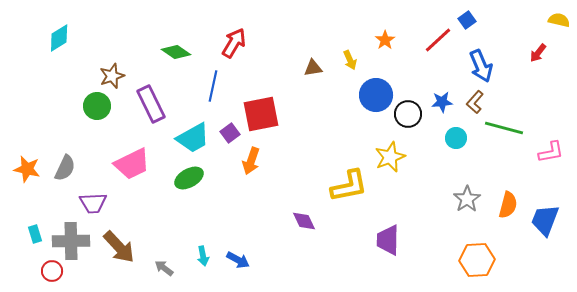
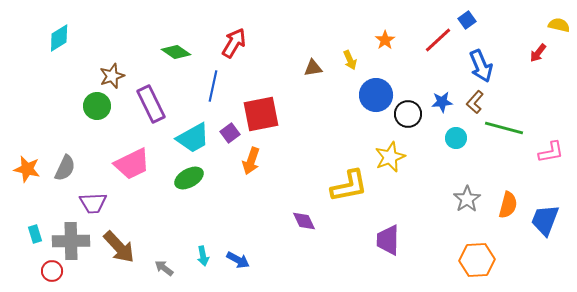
yellow semicircle at (559, 20): moved 5 px down
